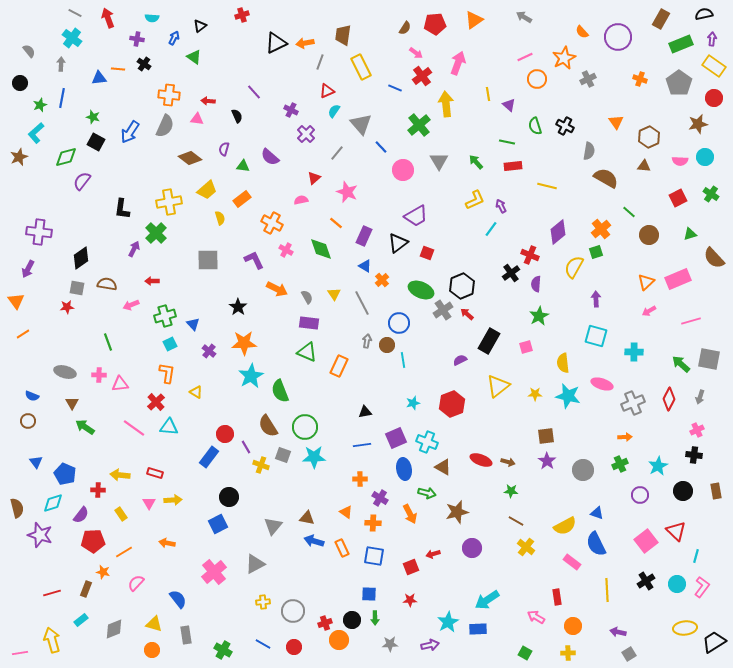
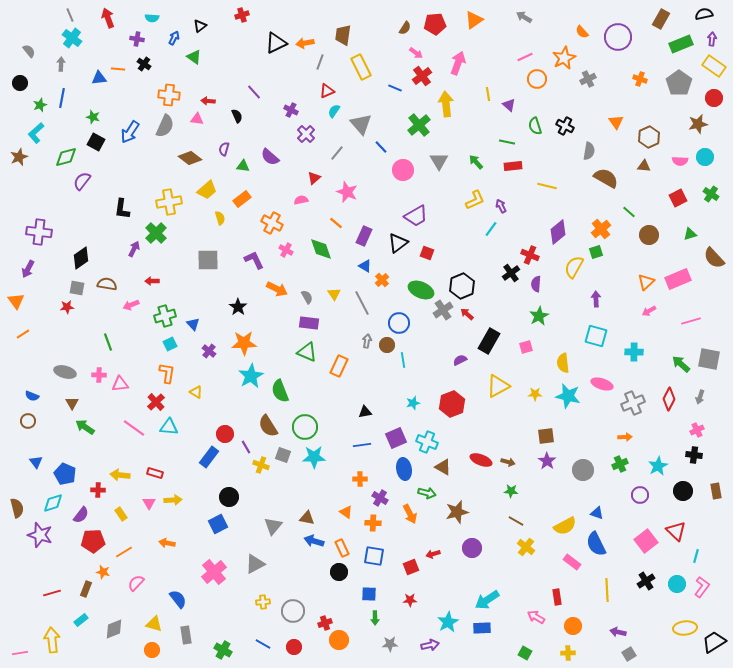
gray line at (75, 13): moved 5 px left, 2 px down; rotated 40 degrees clockwise
yellow triangle at (498, 386): rotated 10 degrees clockwise
black circle at (352, 620): moved 13 px left, 48 px up
blue rectangle at (478, 629): moved 4 px right, 1 px up
yellow arrow at (52, 640): rotated 10 degrees clockwise
